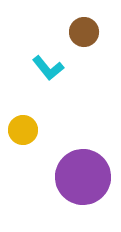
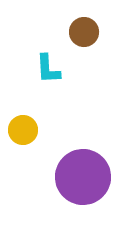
cyan L-shape: moved 1 px down; rotated 36 degrees clockwise
